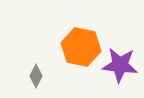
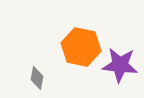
gray diamond: moved 1 px right, 2 px down; rotated 15 degrees counterclockwise
